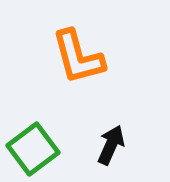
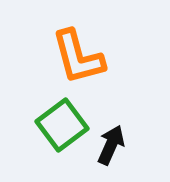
green square: moved 29 px right, 24 px up
